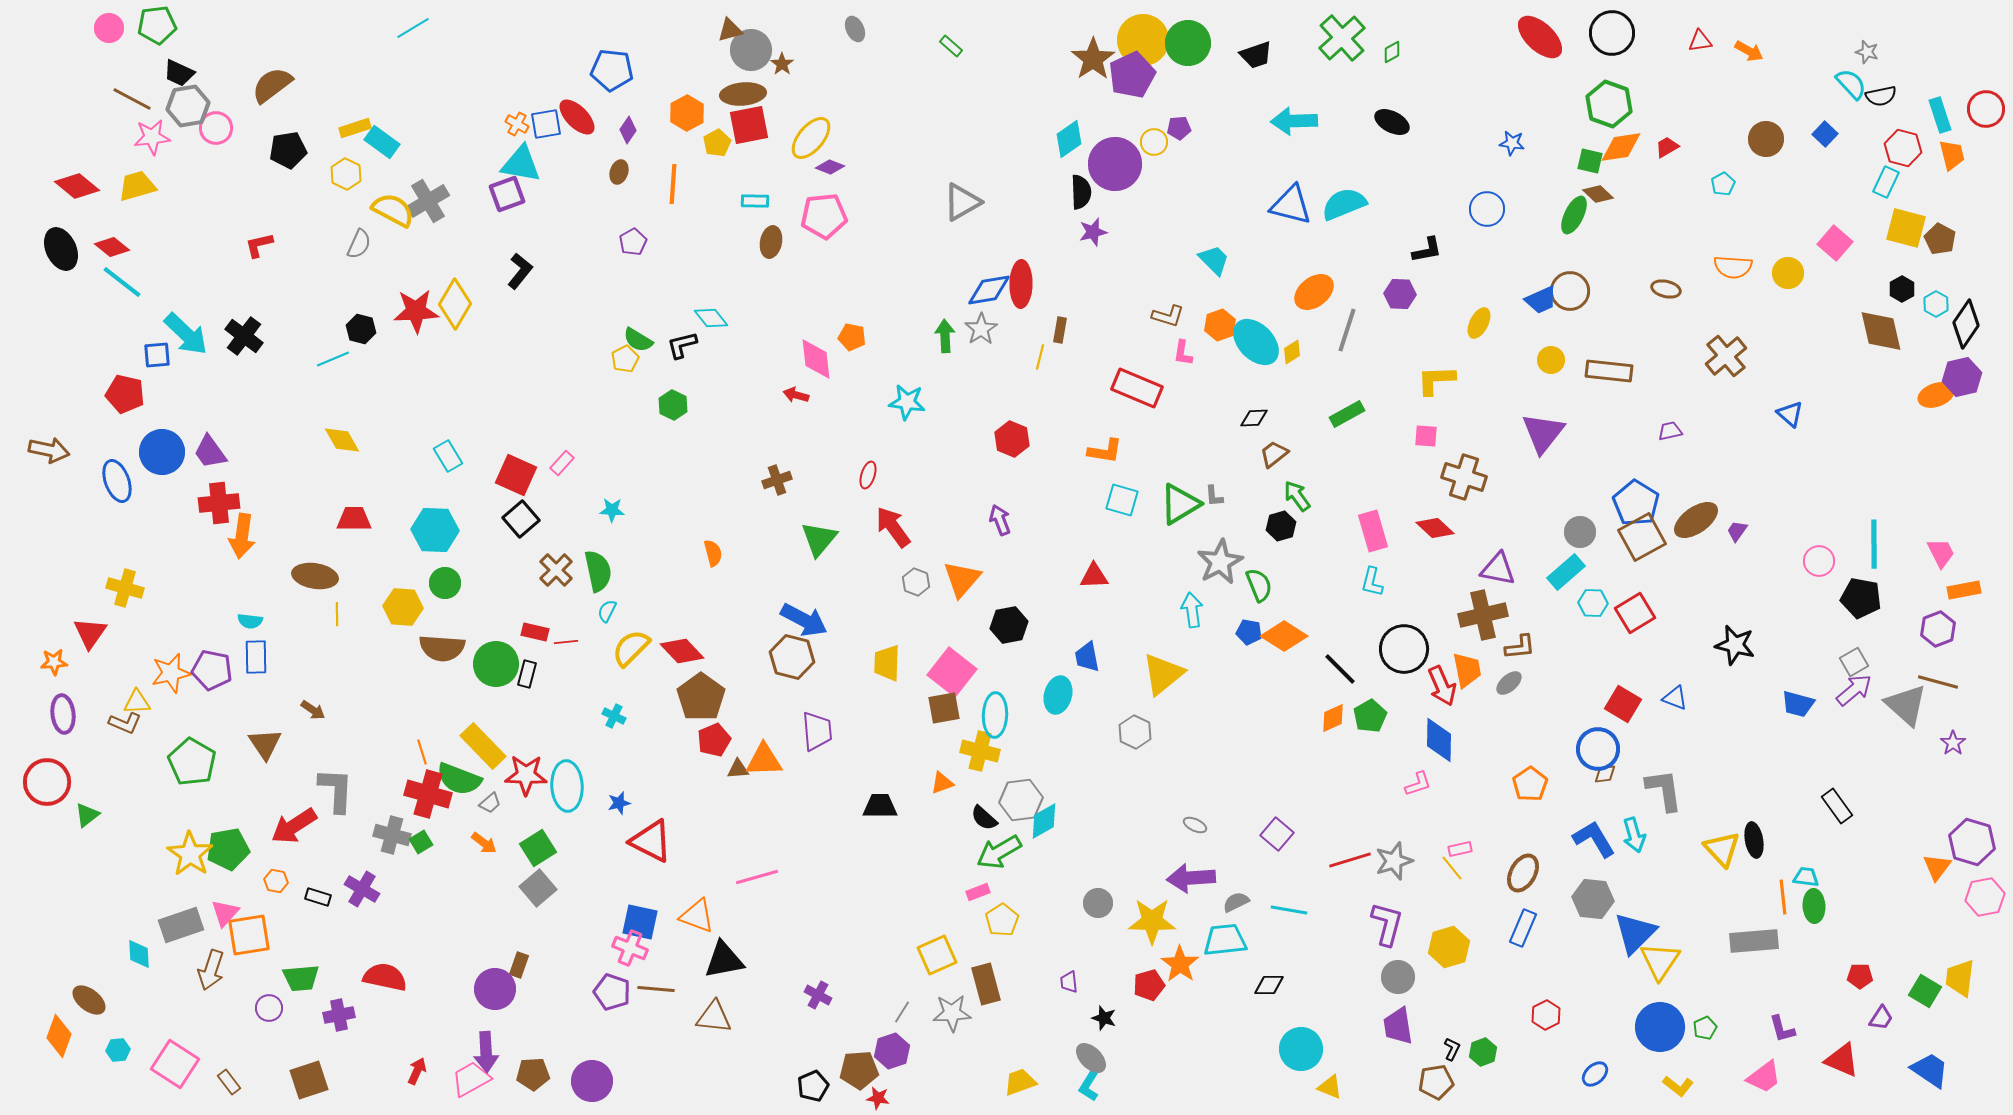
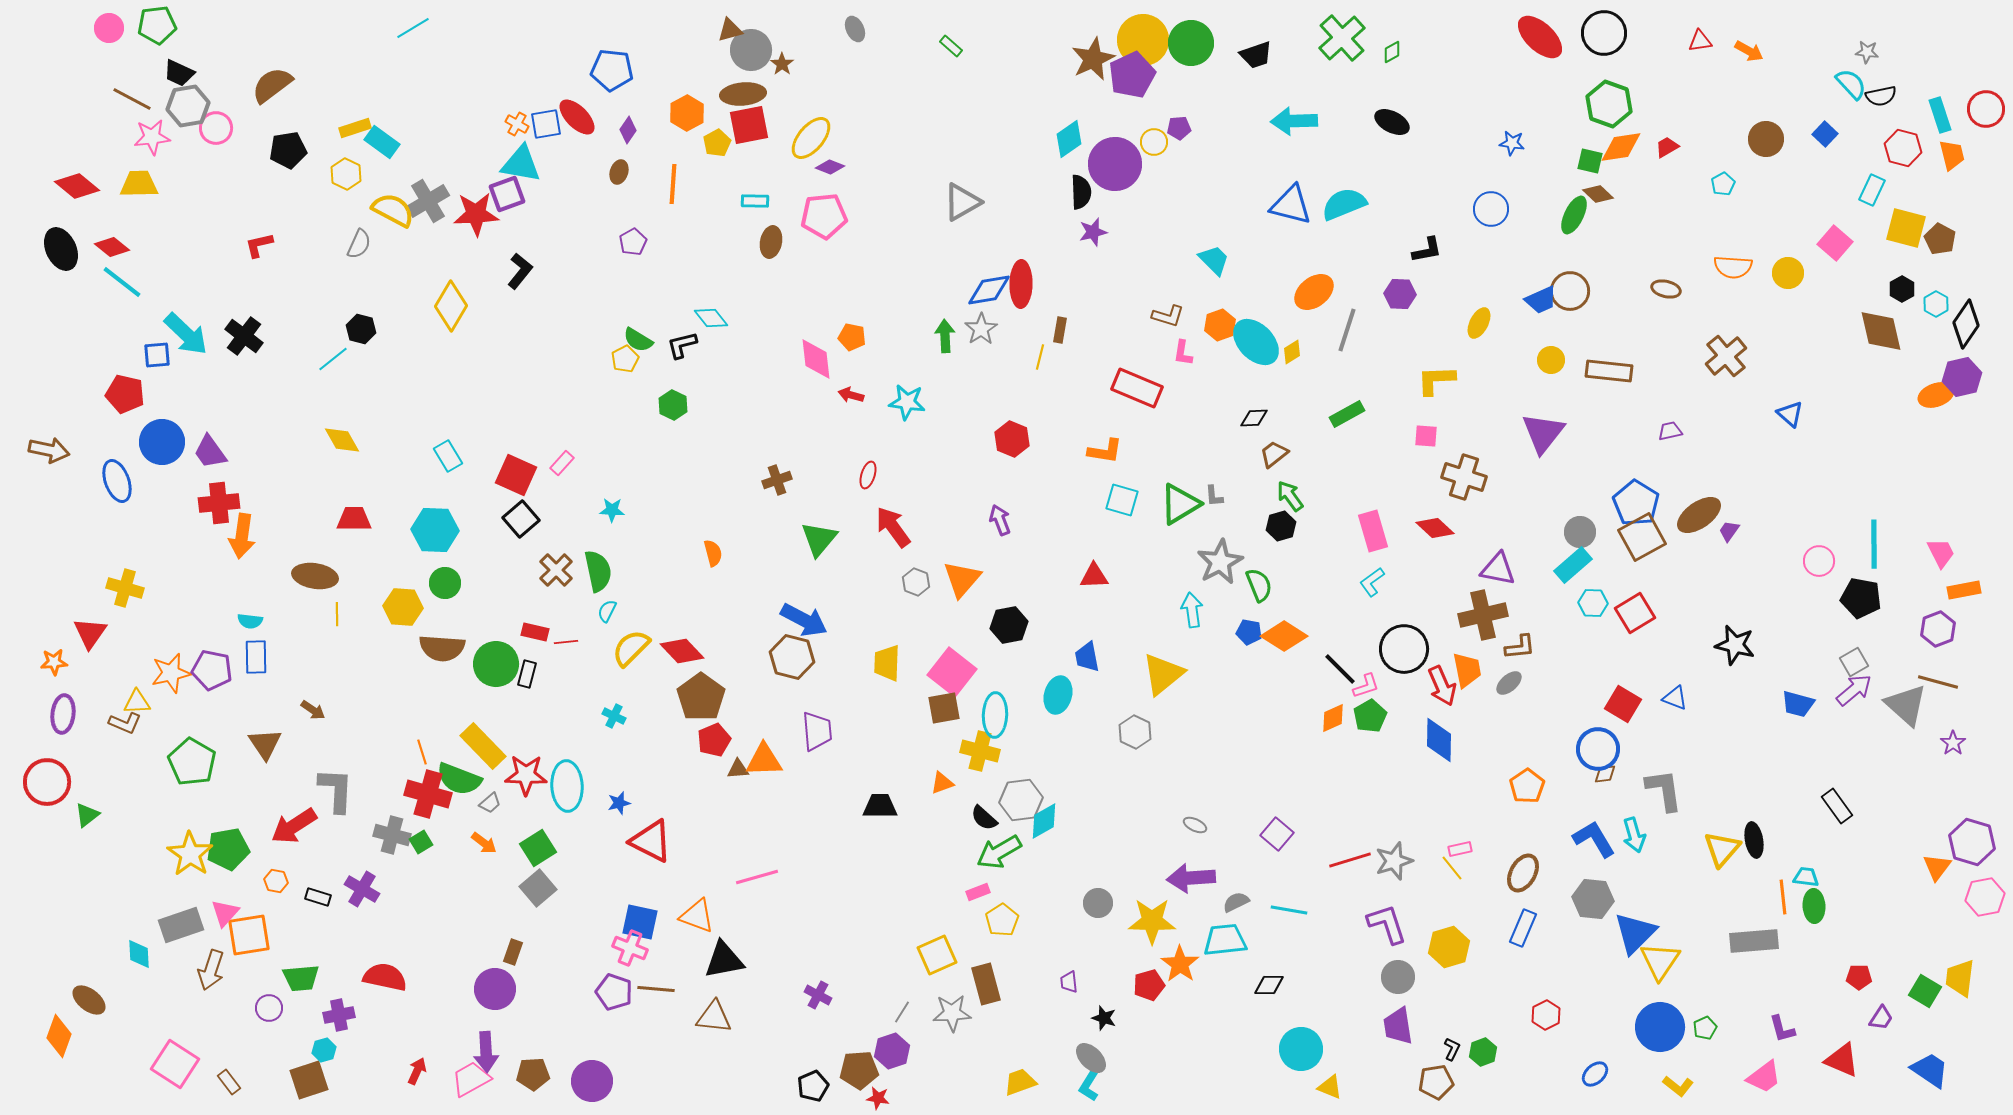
black circle at (1612, 33): moved 8 px left
green circle at (1188, 43): moved 3 px right
gray star at (1867, 52): rotated 10 degrees counterclockwise
brown star at (1093, 59): rotated 9 degrees clockwise
cyan rectangle at (1886, 182): moved 14 px left, 8 px down
yellow trapezoid at (137, 186): moved 2 px right, 2 px up; rotated 15 degrees clockwise
blue circle at (1487, 209): moved 4 px right
yellow diamond at (455, 304): moved 4 px left, 2 px down
red star at (416, 311): moved 60 px right, 97 px up
cyan line at (333, 359): rotated 16 degrees counterclockwise
red arrow at (796, 395): moved 55 px right
blue circle at (162, 452): moved 10 px up
green arrow at (1297, 496): moved 7 px left
brown ellipse at (1696, 520): moved 3 px right, 5 px up
purple trapezoid at (1737, 531): moved 8 px left
cyan rectangle at (1566, 572): moved 7 px right, 7 px up
cyan L-shape at (1372, 582): rotated 40 degrees clockwise
purple ellipse at (63, 714): rotated 12 degrees clockwise
pink L-shape at (1418, 784): moved 52 px left, 98 px up
orange pentagon at (1530, 784): moved 3 px left, 2 px down
yellow triangle at (1722, 849): rotated 24 degrees clockwise
purple L-shape at (1387, 924): rotated 33 degrees counterclockwise
brown rectangle at (519, 965): moved 6 px left, 13 px up
red pentagon at (1860, 976): moved 1 px left, 1 px down
purple pentagon at (612, 992): moved 2 px right
cyan hexagon at (118, 1050): moved 206 px right; rotated 10 degrees counterclockwise
